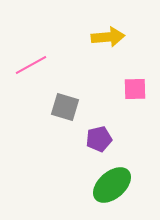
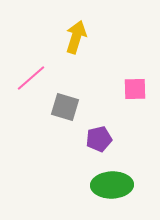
yellow arrow: moved 32 px left; rotated 68 degrees counterclockwise
pink line: moved 13 px down; rotated 12 degrees counterclockwise
green ellipse: rotated 39 degrees clockwise
